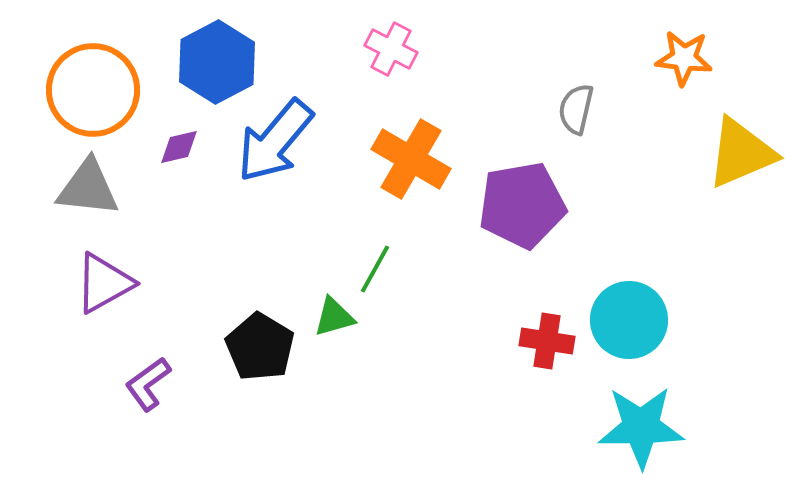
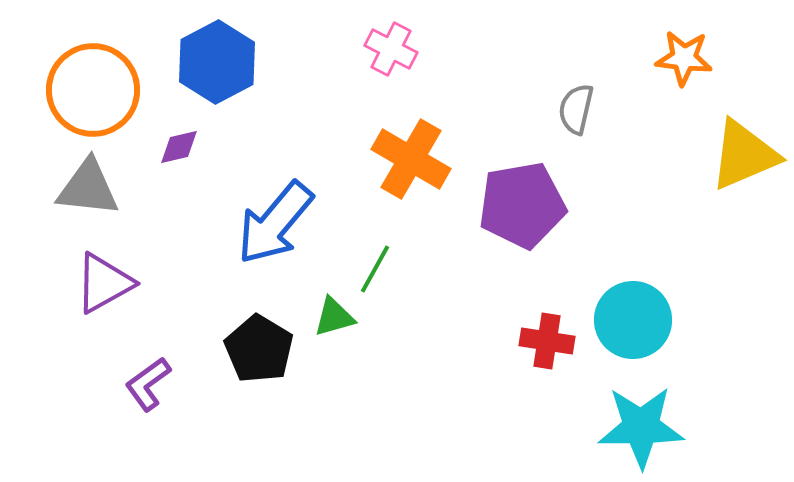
blue arrow: moved 82 px down
yellow triangle: moved 3 px right, 2 px down
cyan circle: moved 4 px right
black pentagon: moved 1 px left, 2 px down
